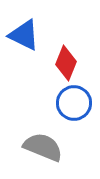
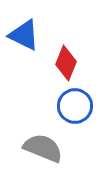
blue circle: moved 1 px right, 3 px down
gray semicircle: moved 1 px down
